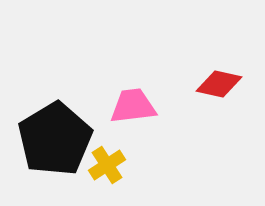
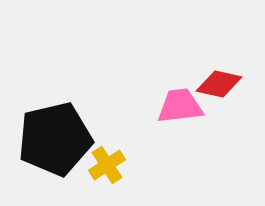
pink trapezoid: moved 47 px right
black pentagon: rotated 18 degrees clockwise
